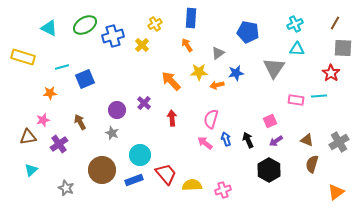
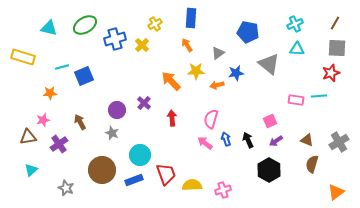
cyan triangle at (49, 28): rotated 12 degrees counterclockwise
blue cross at (113, 36): moved 2 px right, 3 px down
gray square at (343, 48): moved 6 px left
gray triangle at (274, 68): moved 5 px left, 4 px up; rotated 25 degrees counterclockwise
yellow star at (199, 72): moved 3 px left, 1 px up
red star at (331, 73): rotated 18 degrees clockwise
blue square at (85, 79): moved 1 px left, 3 px up
red trapezoid at (166, 174): rotated 20 degrees clockwise
